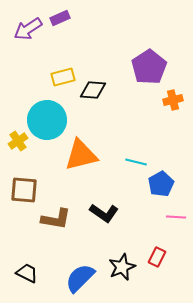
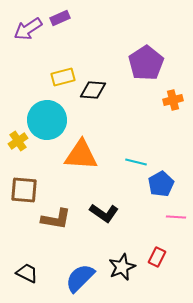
purple pentagon: moved 3 px left, 4 px up
orange triangle: rotated 18 degrees clockwise
